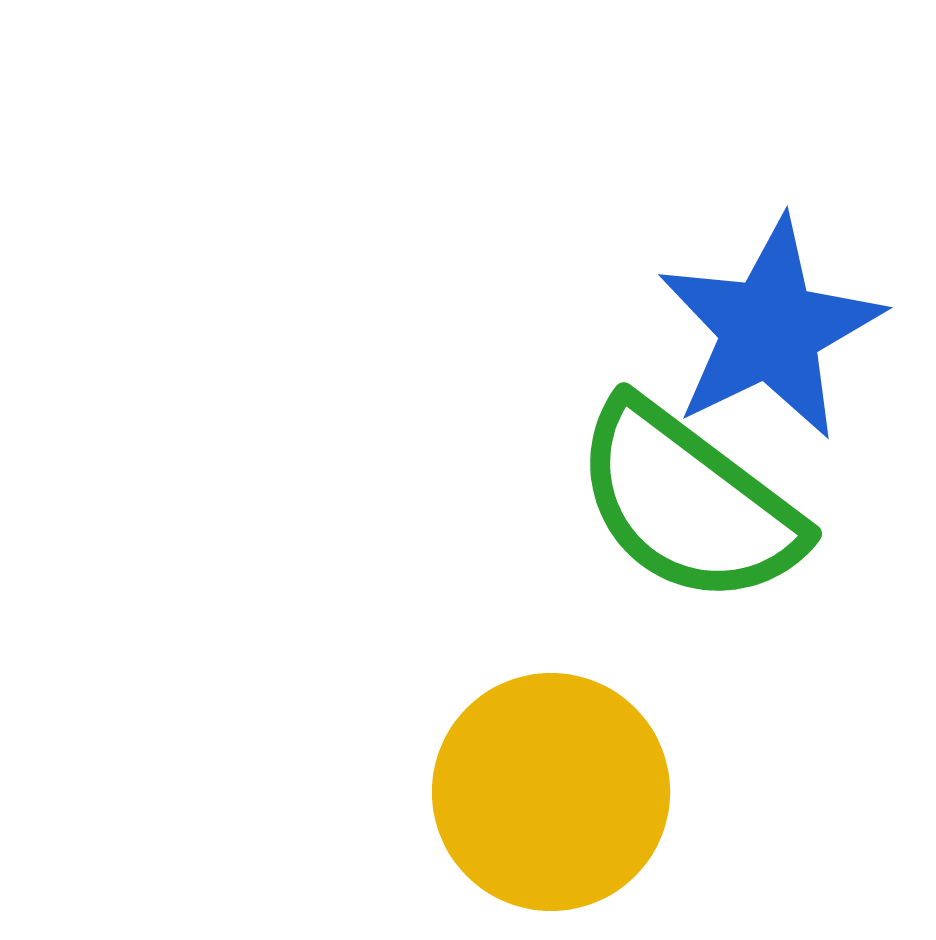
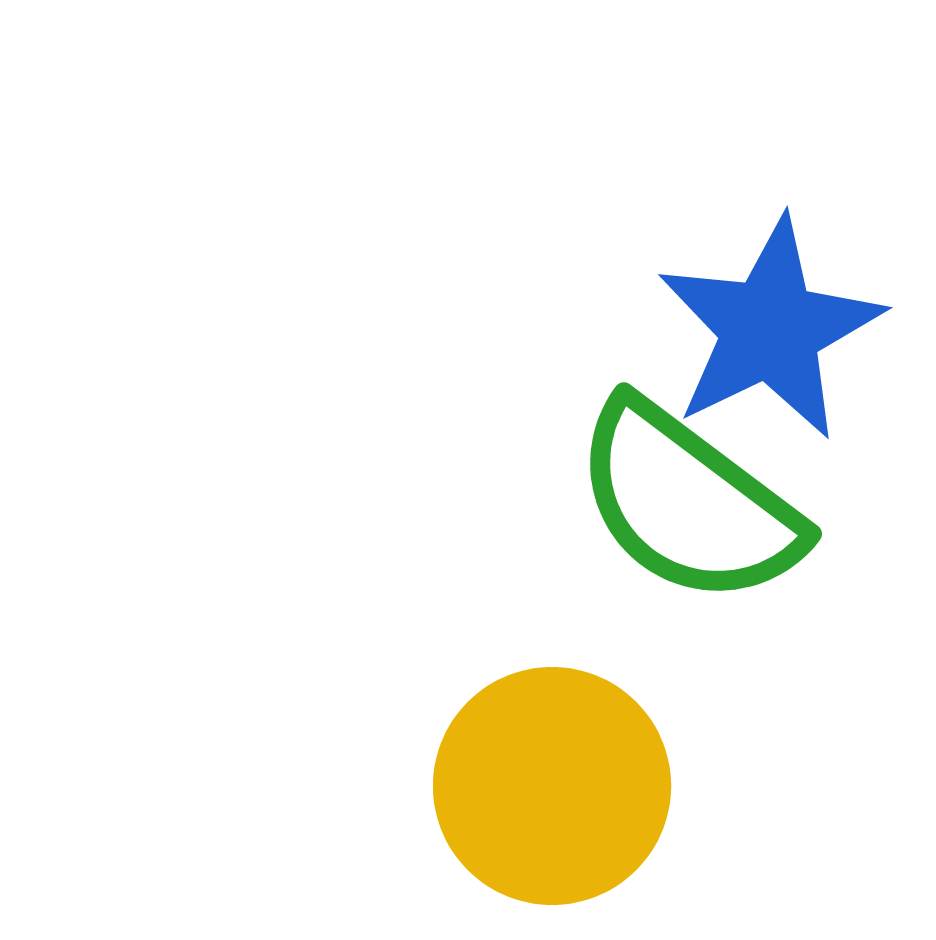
yellow circle: moved 1 px right, 6 px up
